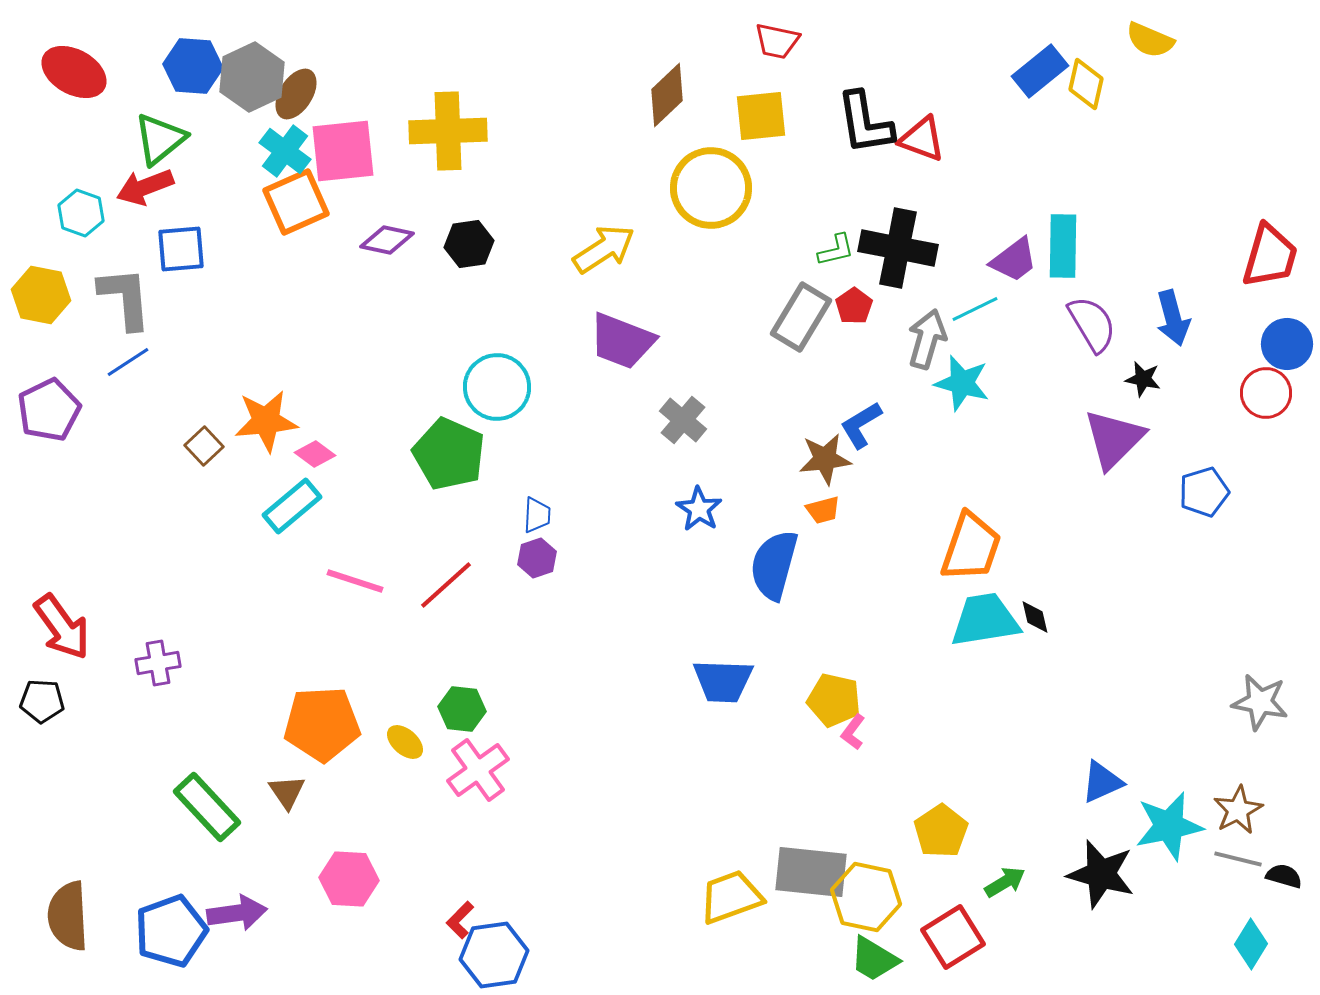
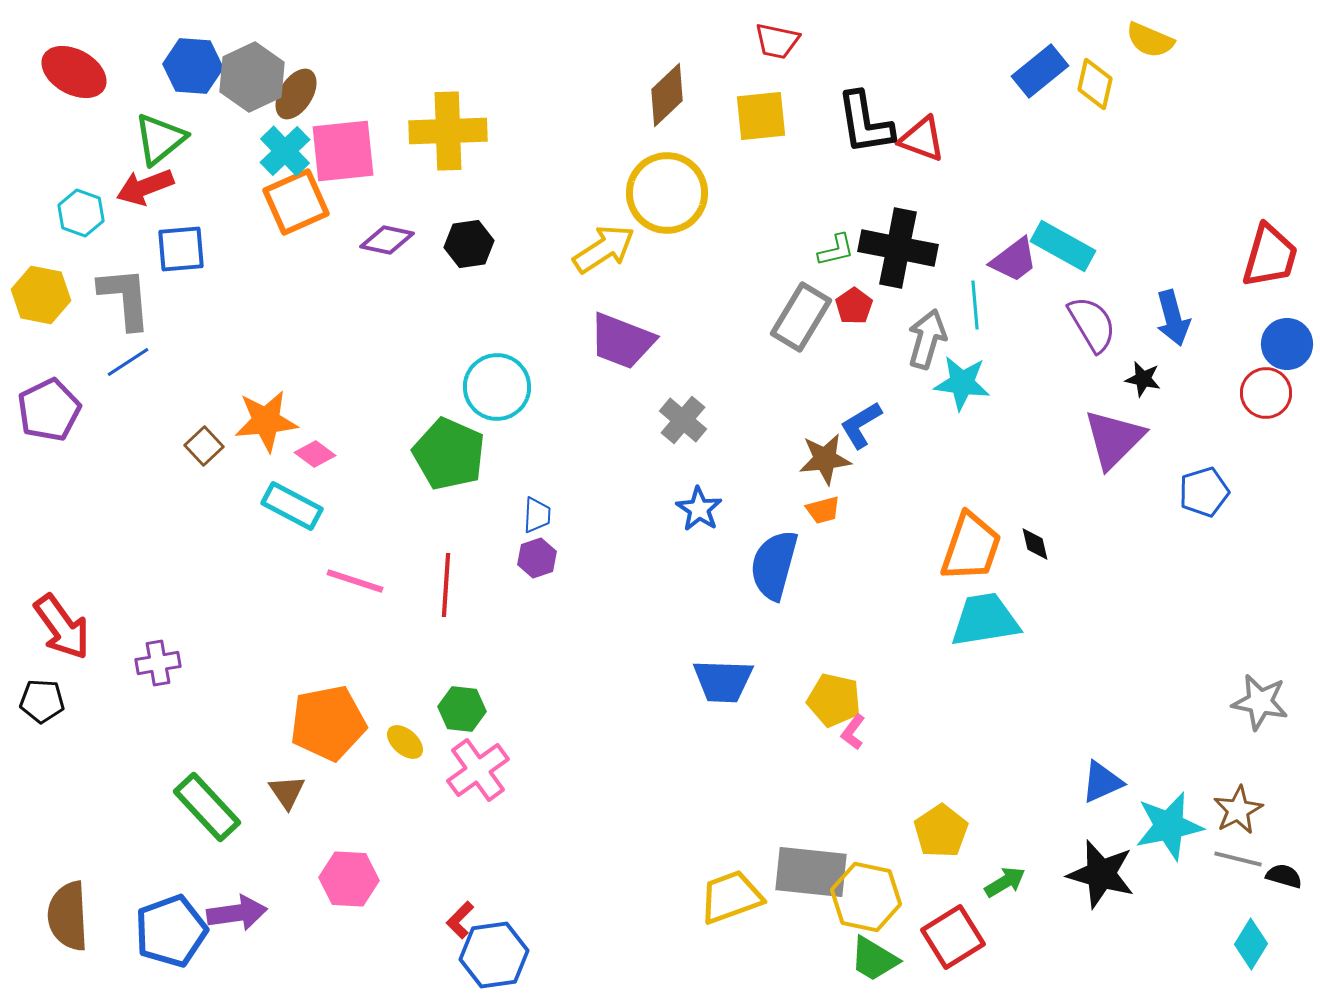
yellow diamond at (1086, 84): moved 9 px right
cyan cross at (285, 151): rotated 9 degrees clockwise
yellow circle at (711, 188): moved 44 px left, 5 px down
cyan rectangle at (1063, 246): rotated 62 degrees counterclockwise
cyan line at (975, 309): moved 4 px up; rotated 69 degrees counterclockwise
cyan star at (962, 383): rotated 8 degrees counterclockwise
cyan rectangle at (292, 506): rotated 68 degrees clockwise
red line at (446, 585): rotated 44 degrees counterclockwise
black diamond at (1035, 617): moved 73 px up
orange pentagon at (322, 724): moved 6 px right, 1 px up; rotated 8 degrees counterclockwise
